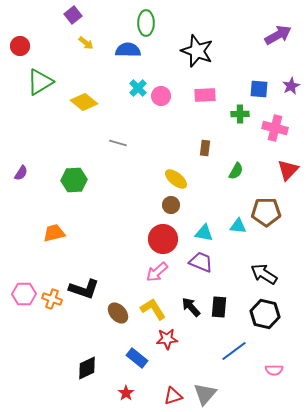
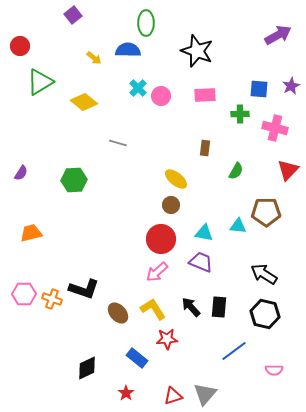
yellow arrow at (86, 43): moved 8 px right, 15 px down
orange trapezoid at (54, 233): moved 23 px left
red circle at (163, 239): moved 2 px left
